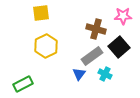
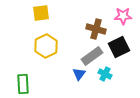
black square: rotated 15 degrees clockwise
green rectangle: rotated 66 degrees counterclockwise
